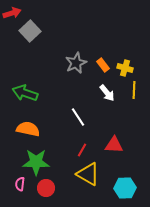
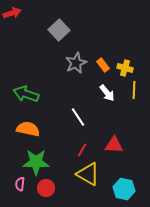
gray square: moved 29 px right, 1 px up
green arrow: moved 1 px right, 1 px down
cyan hexagon: moved 1 px left, 1 px down; rotated 15 degrees clockwise
